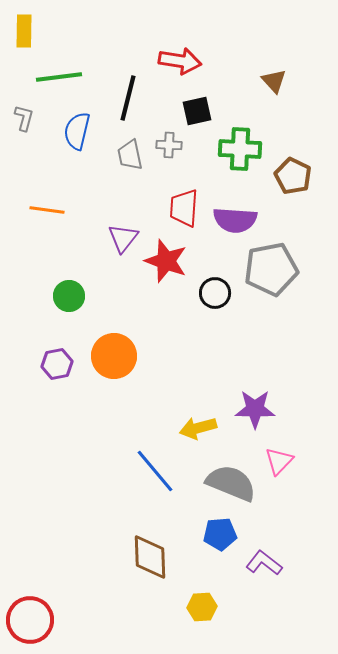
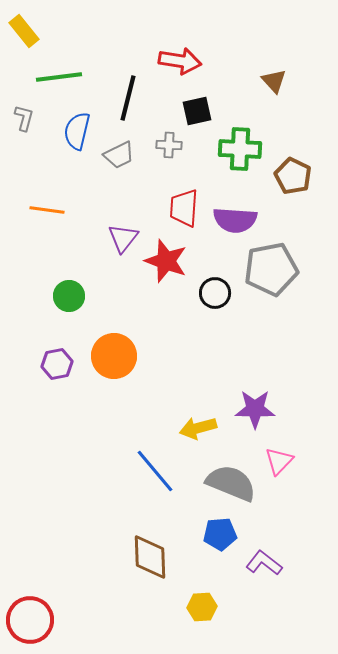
yellow rectangle: rotated 40 degrees counterclockwise
gray trapezoid: moved 11 px left; rotated 104 degrees counterclockwise
